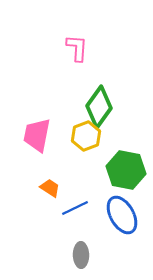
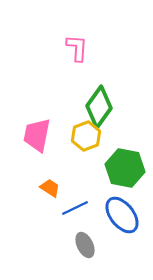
green hexagon: moved 1 px left, 2 px up
blue ellipse: rotated 9 degrees counterclockwise
gray ellipse: moved 4 px right, 10 px up; rotated 25 degrees counterclockwise
